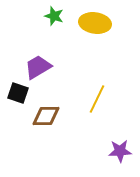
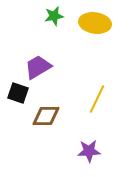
green star: rotated 30 degrees counterclockwise
purple star: moved 31 px left
